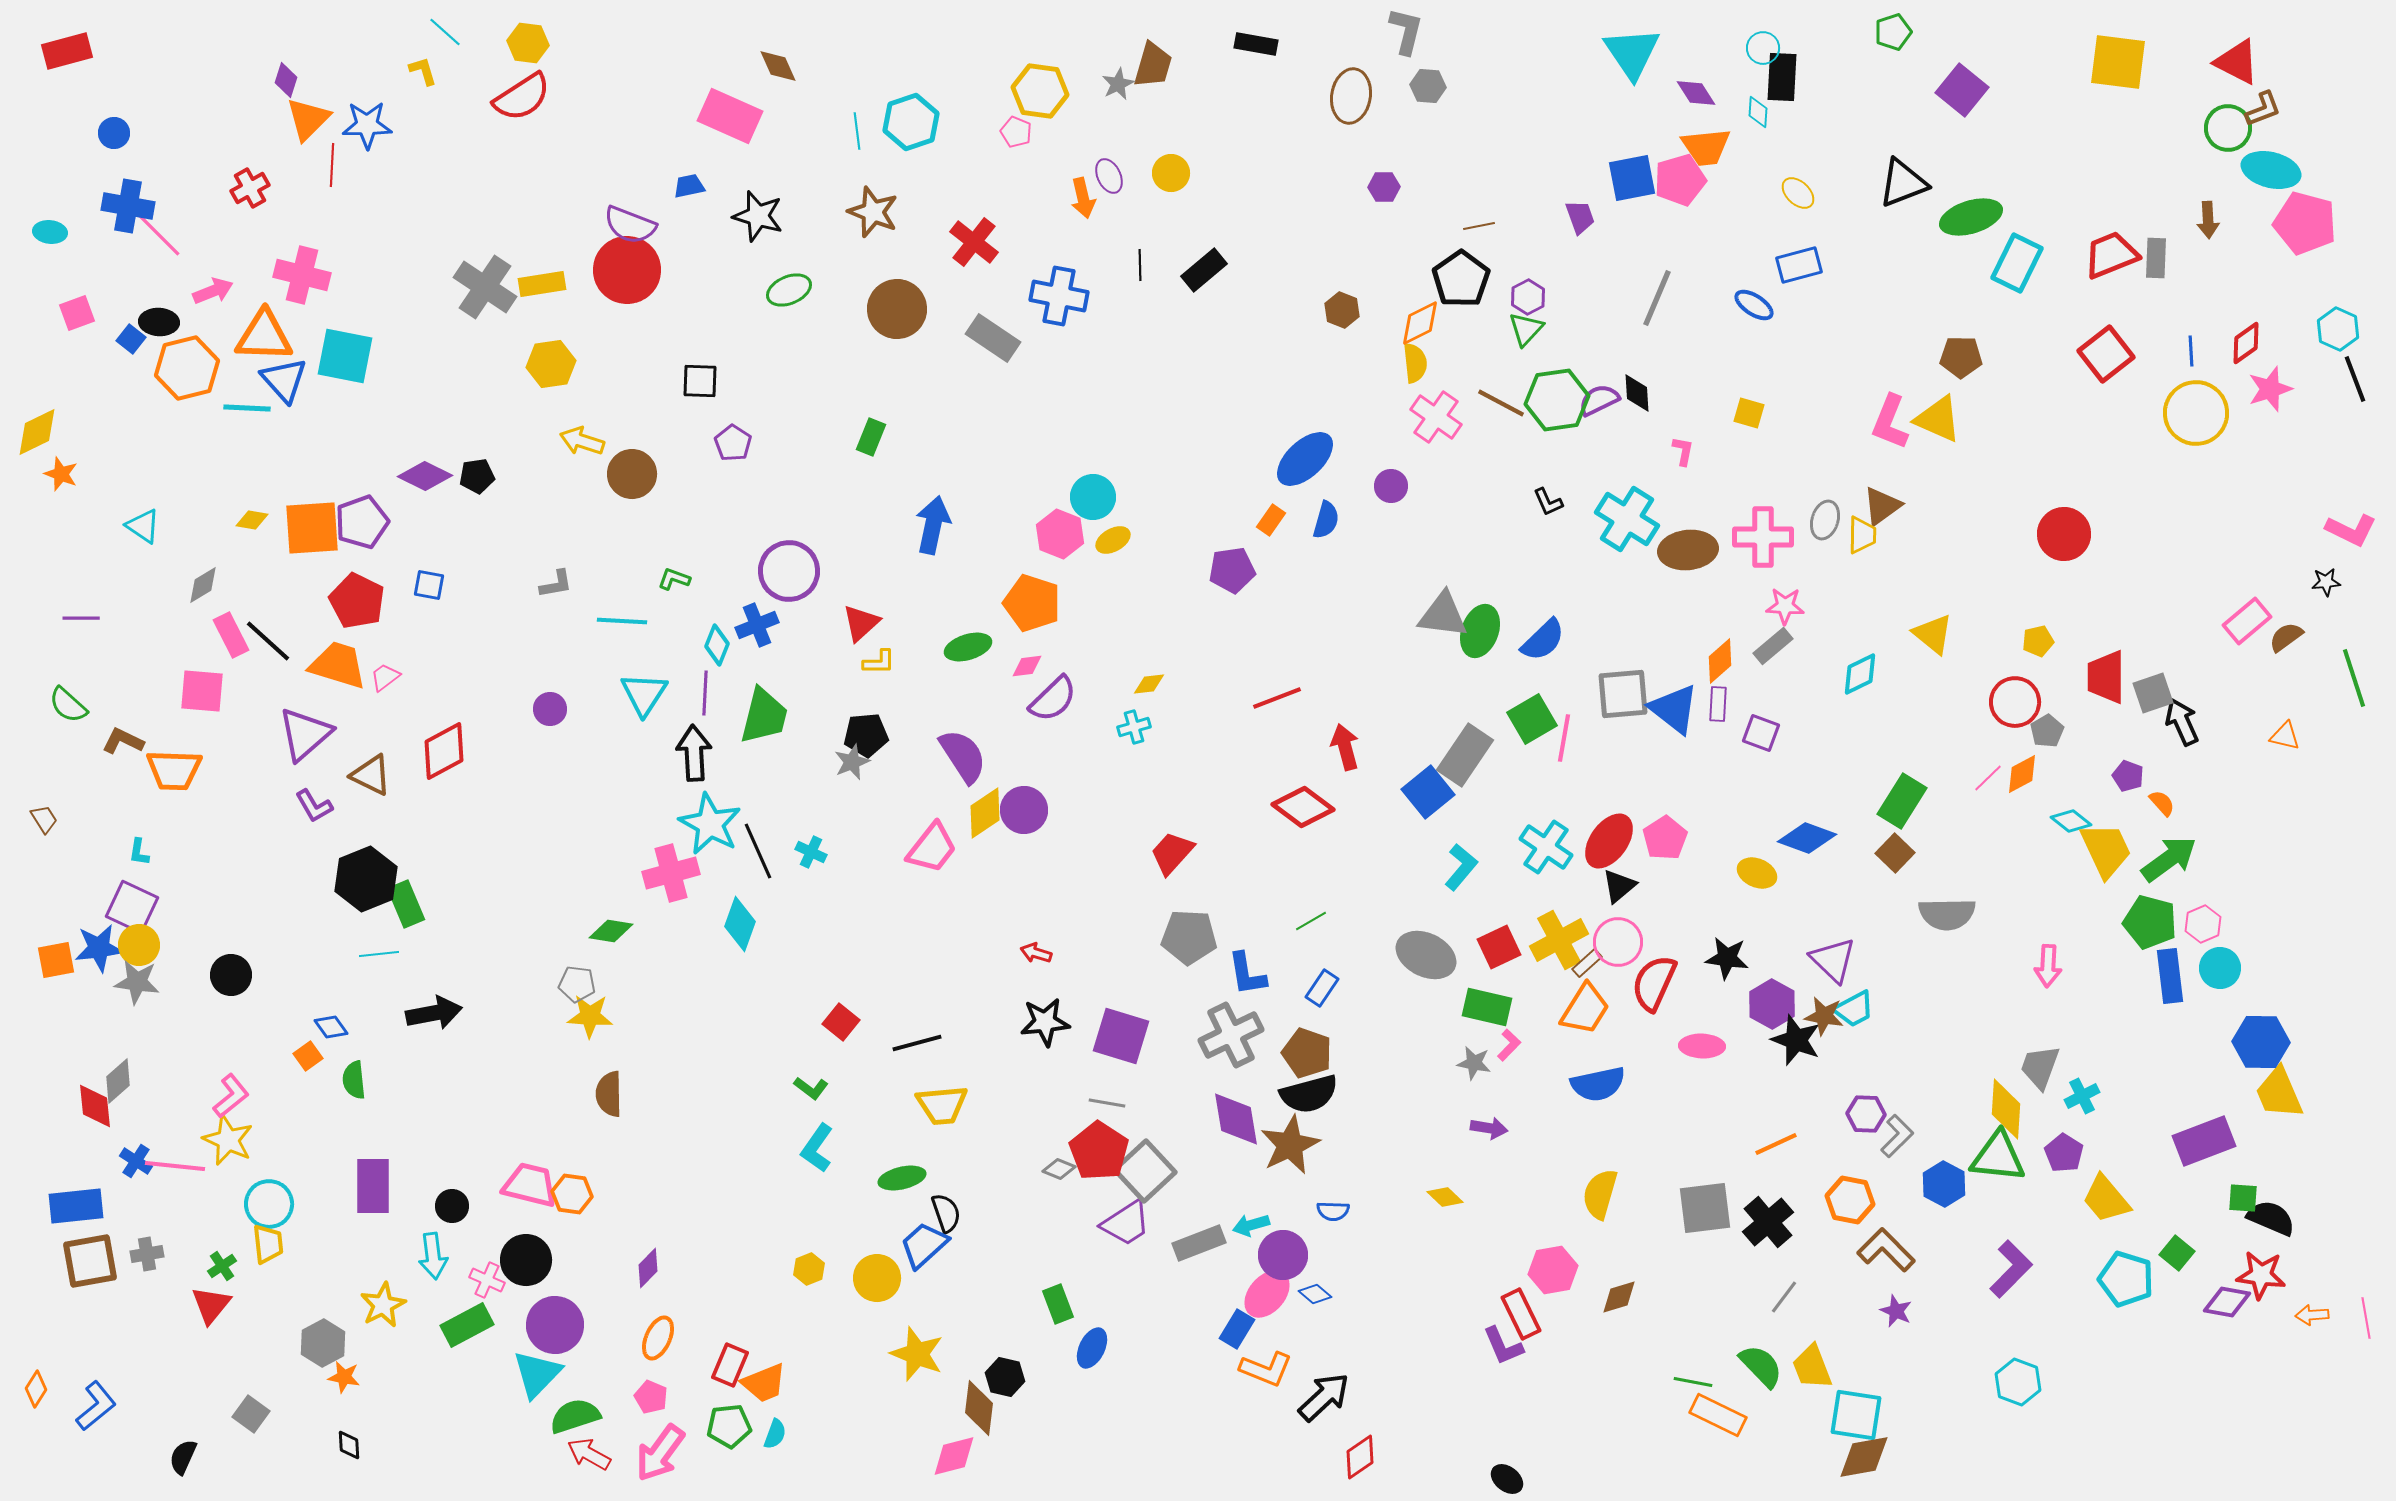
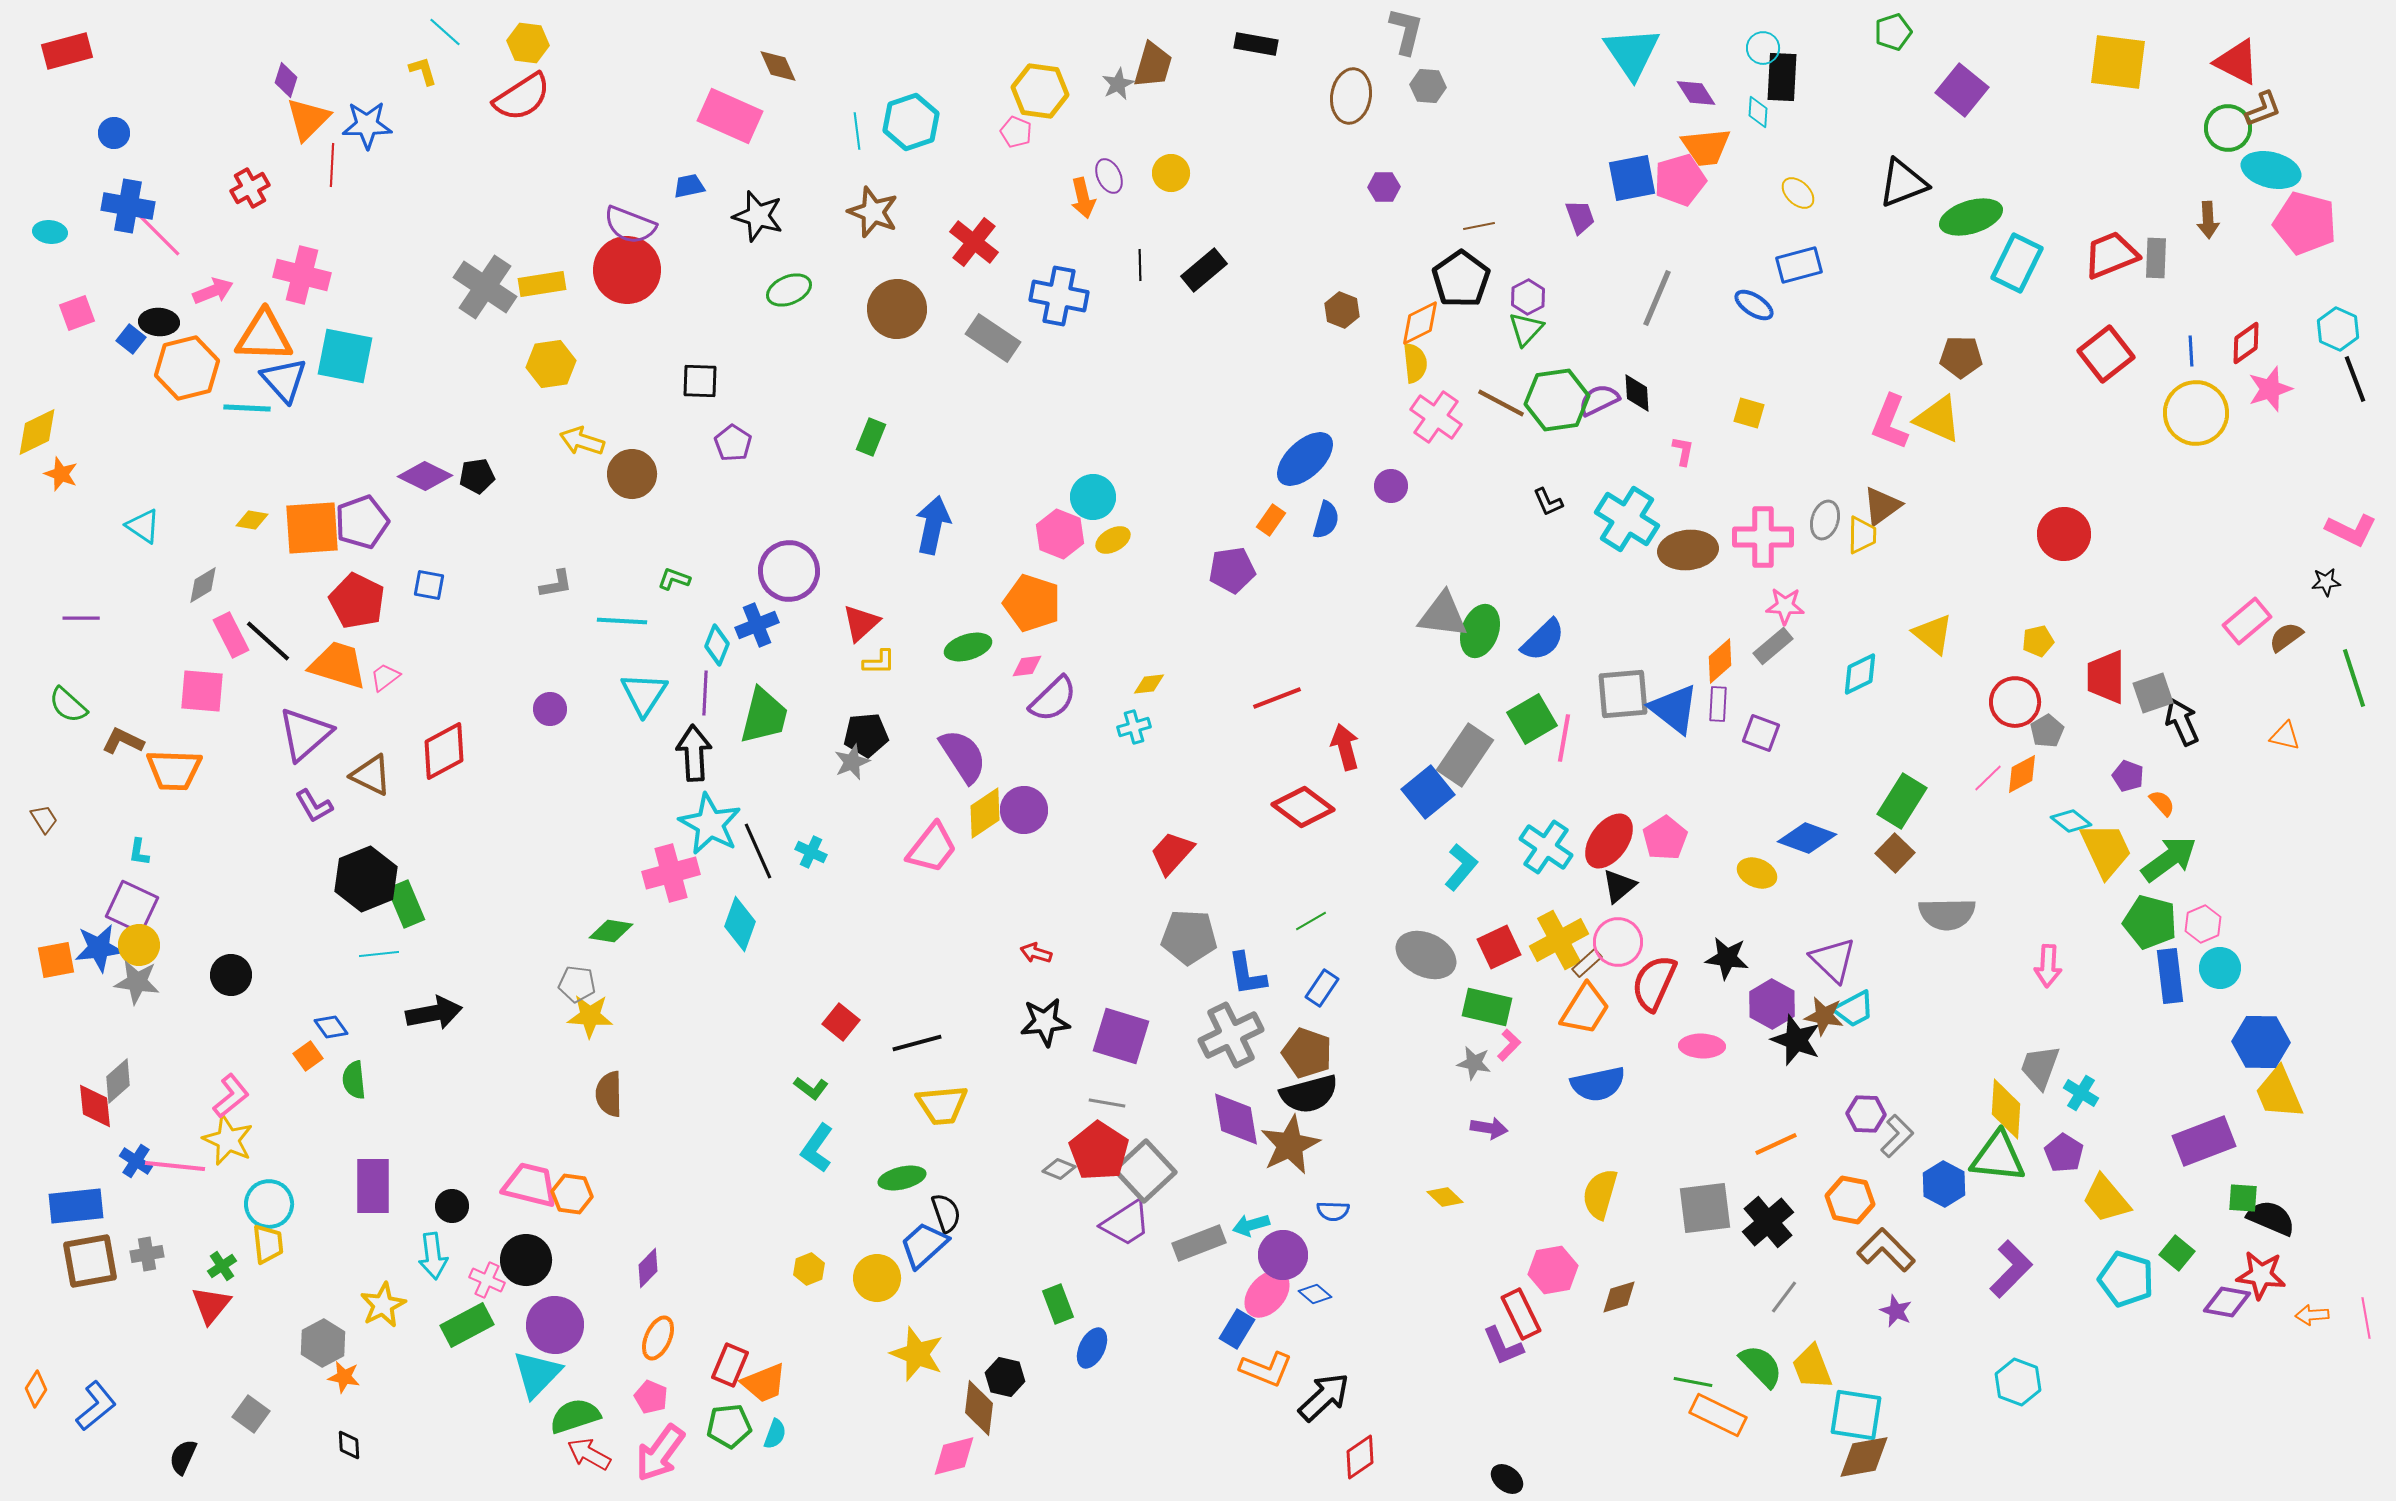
cyan cross at (2082, 1096): moved 1 px left, 3 px up; rotated 32 degrees counterclockwise
